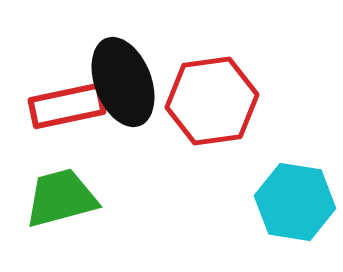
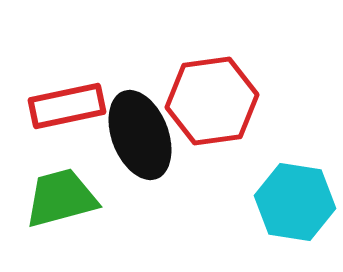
black ellipse: moved 17 px right, 53 px down
